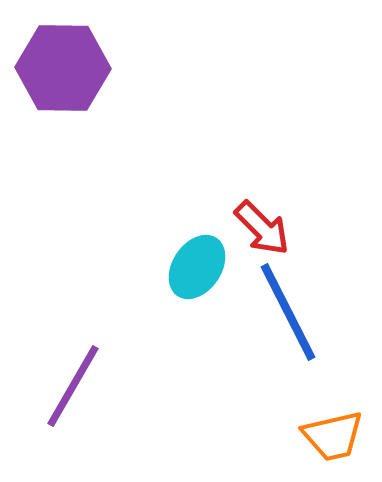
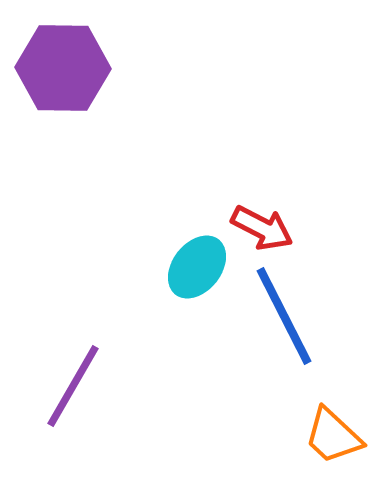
red arrow: rotated 18 degrees counterclockwise
cyan ellipse: rotated 4 degrees clockwise
blue line: moved 4 px left, 4 px down
orange trapezoid: rotated 56 degrees clockwise
